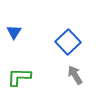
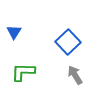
green L-shape: moved 4 px right, 5 px up
